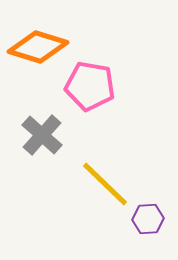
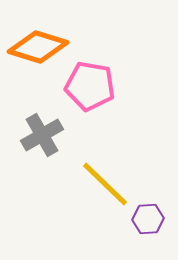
gray cross: rotated 18 degrees clockwise
